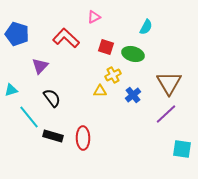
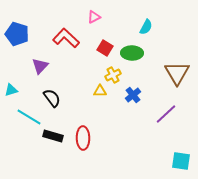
red square: moved 1 px left, 1 px down; rotated 14 degrees clockwise
green ellipse: moved 1 px left, 1 px up; rotated 15 degrees counterclockwise
brown triangle: moved 8 px right, 10 px up
cyan line: rotated 20 degrees counterclockwise
cyan square: moved 1 px left, 12 px down
